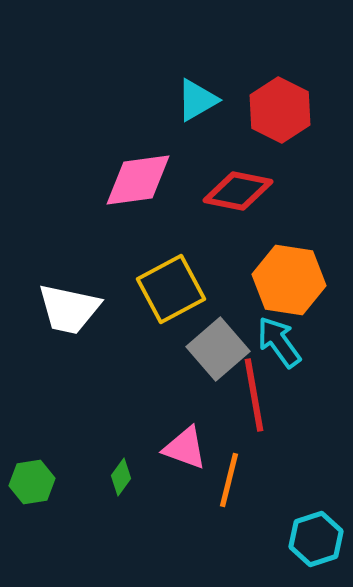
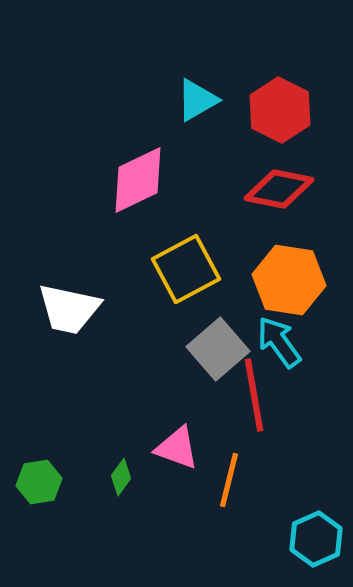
pink diamond: rotated 18 degrees counterclockwise
red diamond: moved 41 px right, 2 px up
yellow square: moved 15 px right, 20 px up
pink triangle: moved 8 px left
green hexagon: moved 7 px right
cyan hexagon: rotated 6 degrees counterclockwise
